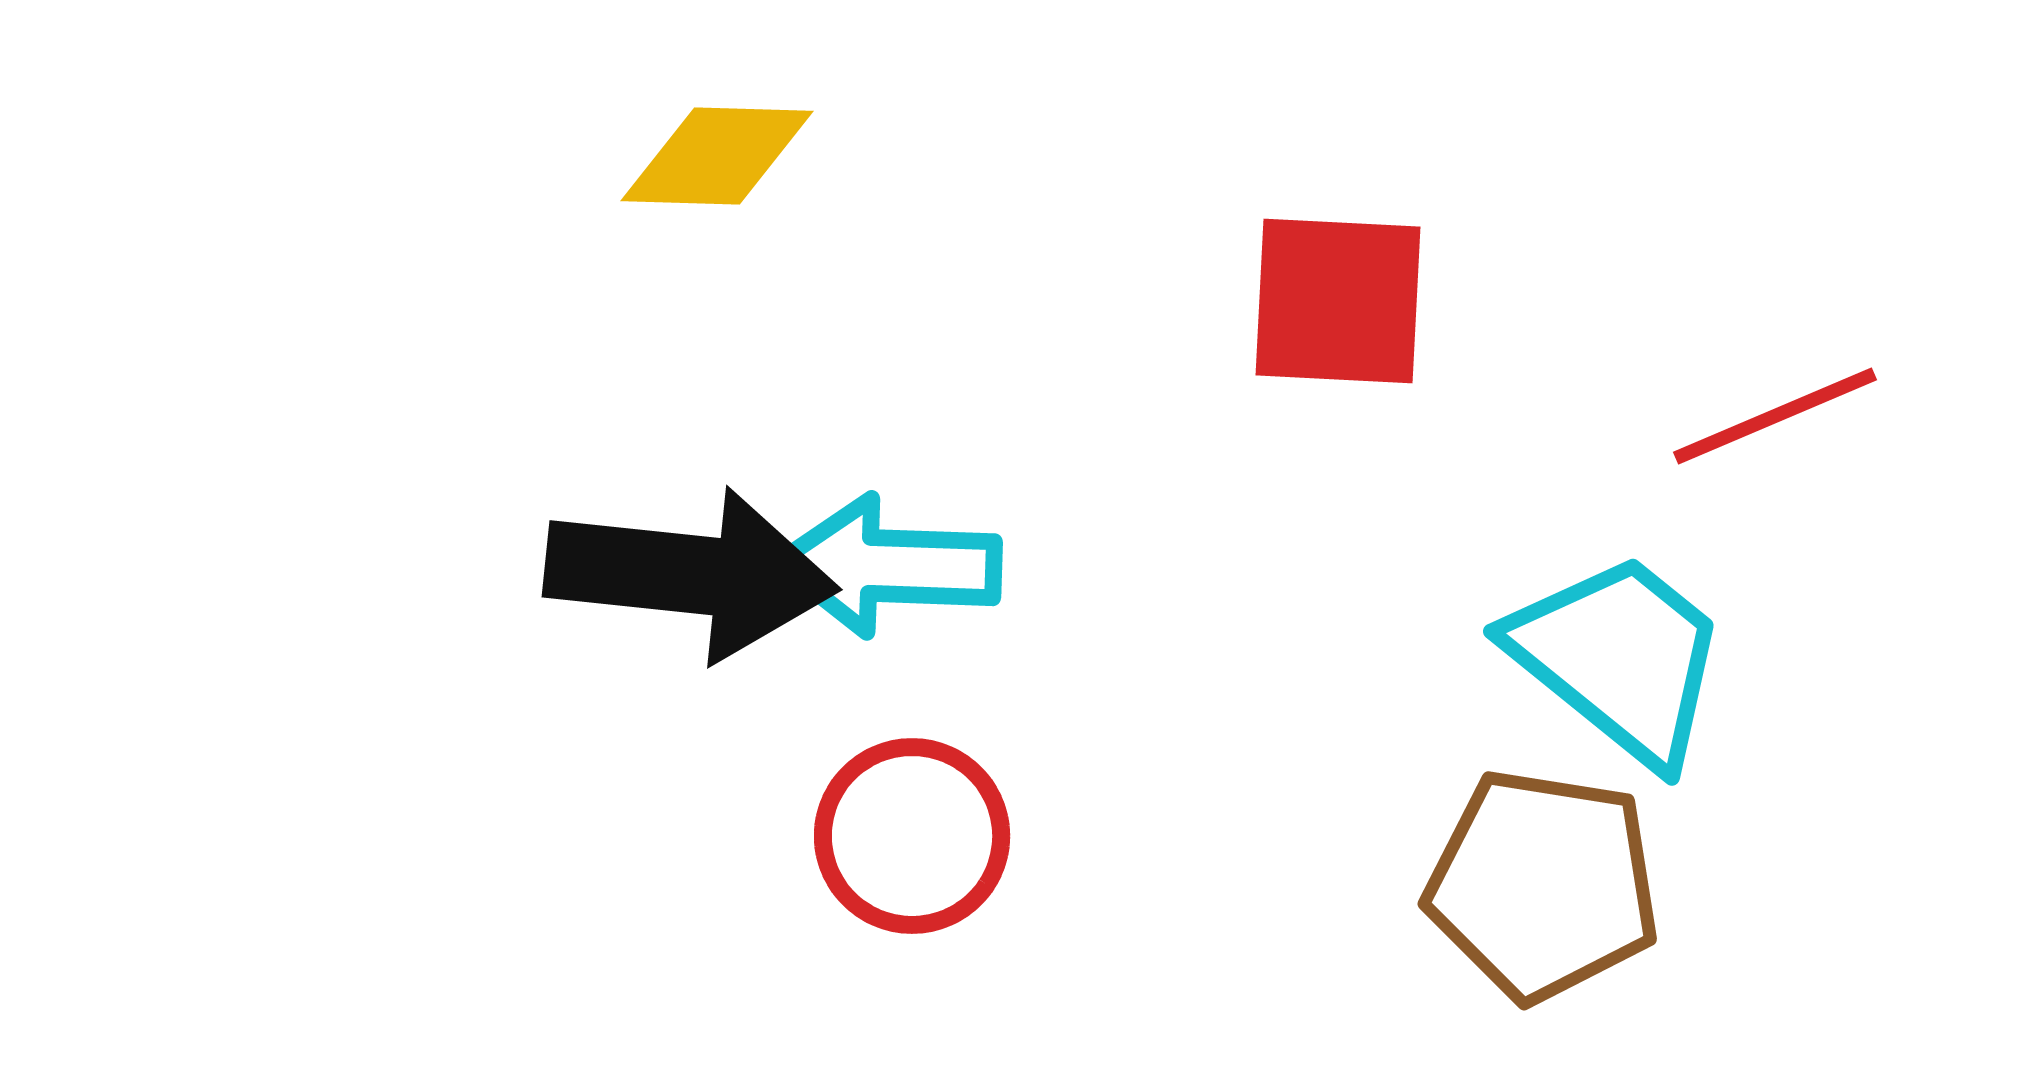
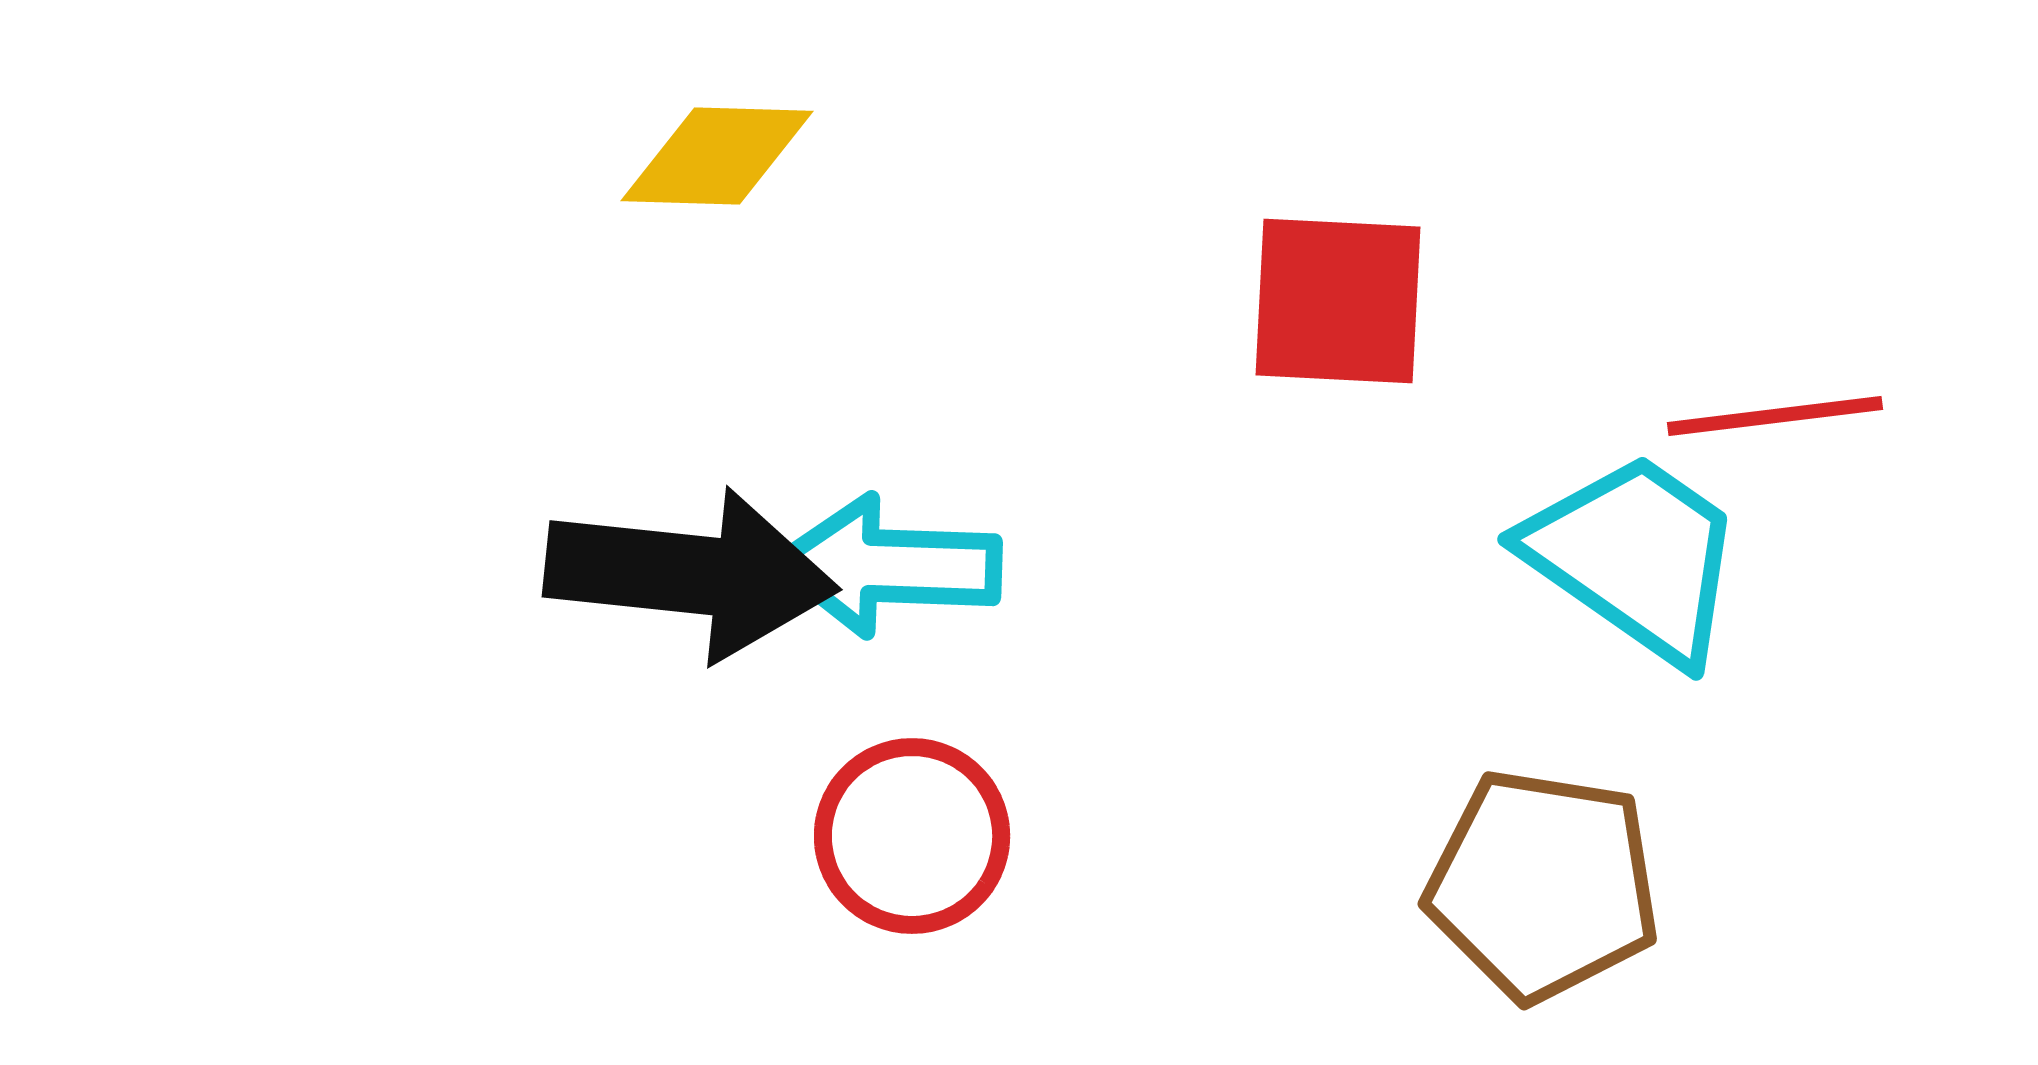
red line: rotated 16 degrees clockwise
cyan trapezoid: moved 16 px right, 101 px up; rotated 4 degrees counterclockwise
